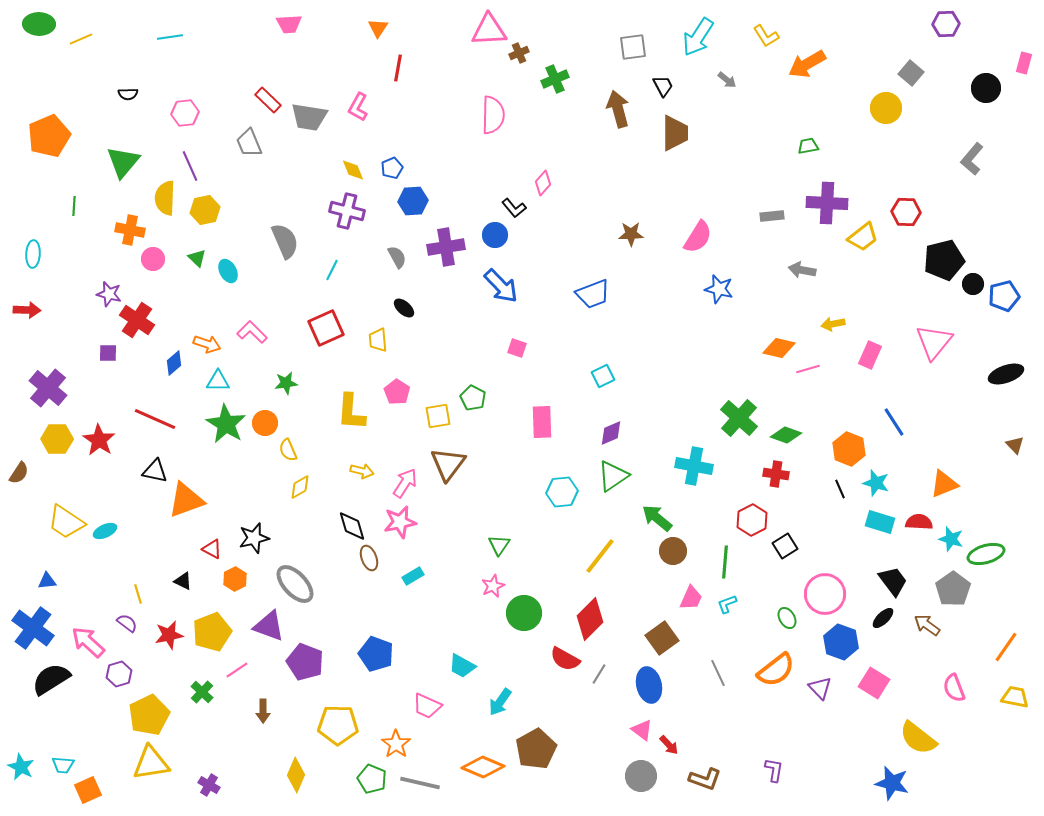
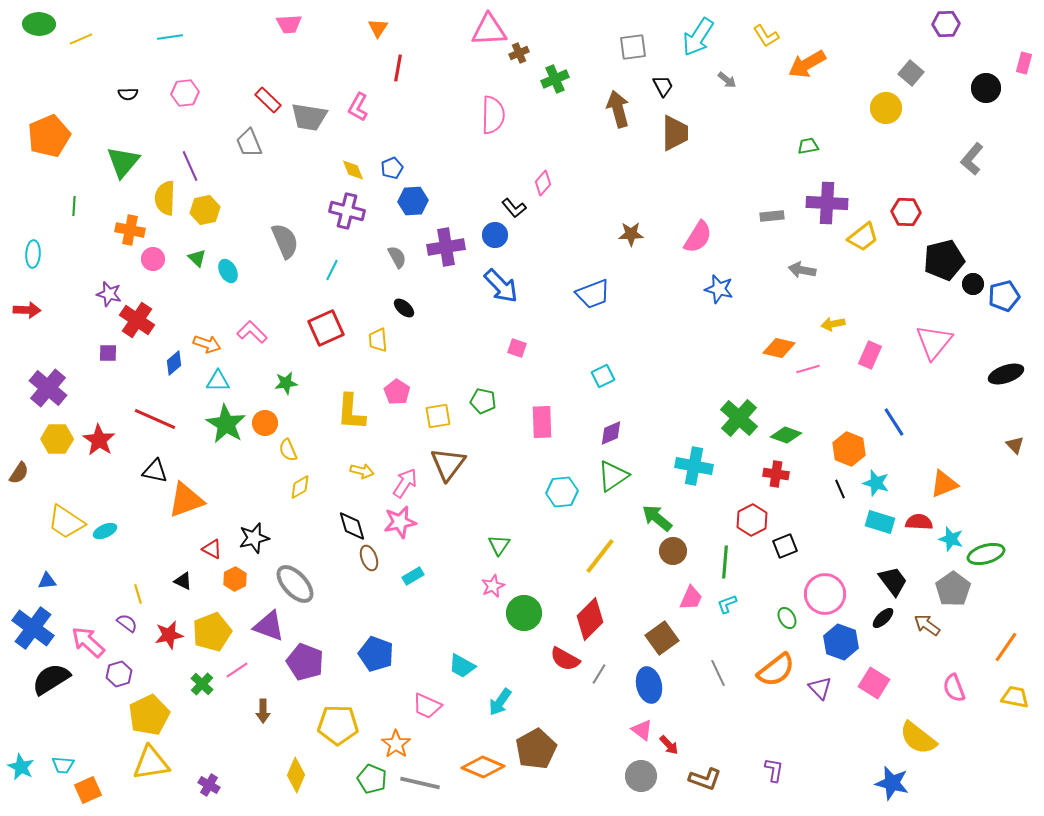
pink hexagon at (185, 113): moved 20 px up
green pentagon at (473, 398): moved 10 px right, 3 px down; rotated 15 degrees counterclockwise
black square at (785, 546): rotated 10 degrees clockwise
green cross at (202, 692): moved 8 px up
